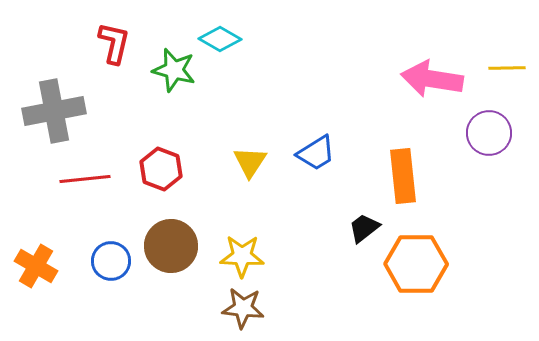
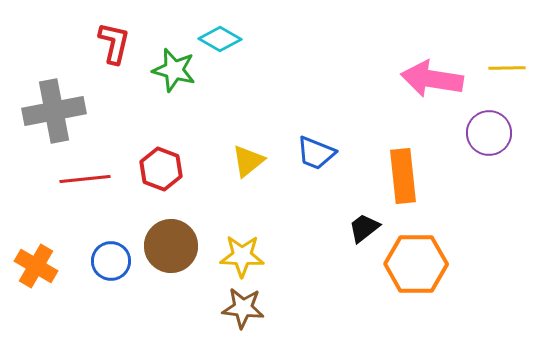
blue trapezoid: rotated 54 degrees clockwise
yellow triangle: moved 2 px left, 1 px up; rotated 18 degrees clockwise
